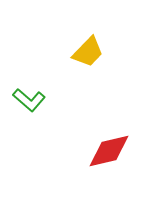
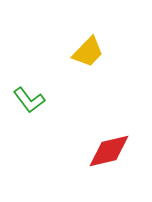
green L-shape: rotated 12 degrees clockwise
